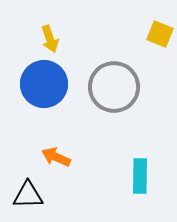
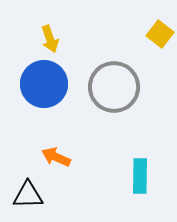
yellow square: rotated 16 degrees clockwise
